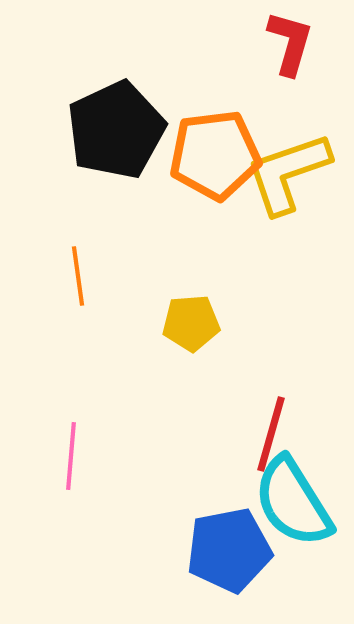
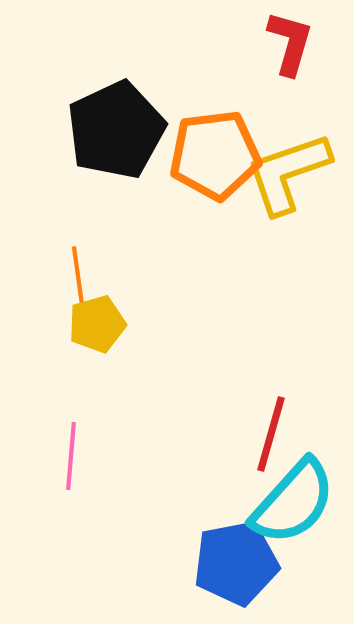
yellow pentagon: moved 94 px left, 1 px down; rotated 12 degrees counterclockwise
cyan semicircle: rotated 106 degrees counterclockwise
blue pentagon: moved 7 px right, 13 px down
